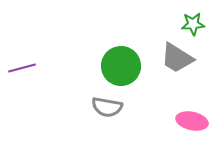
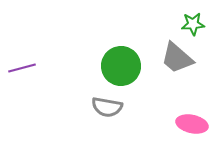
gray trapezoid: rotated 9 degrees clockwise
pink ellipse: moved 3 px down
